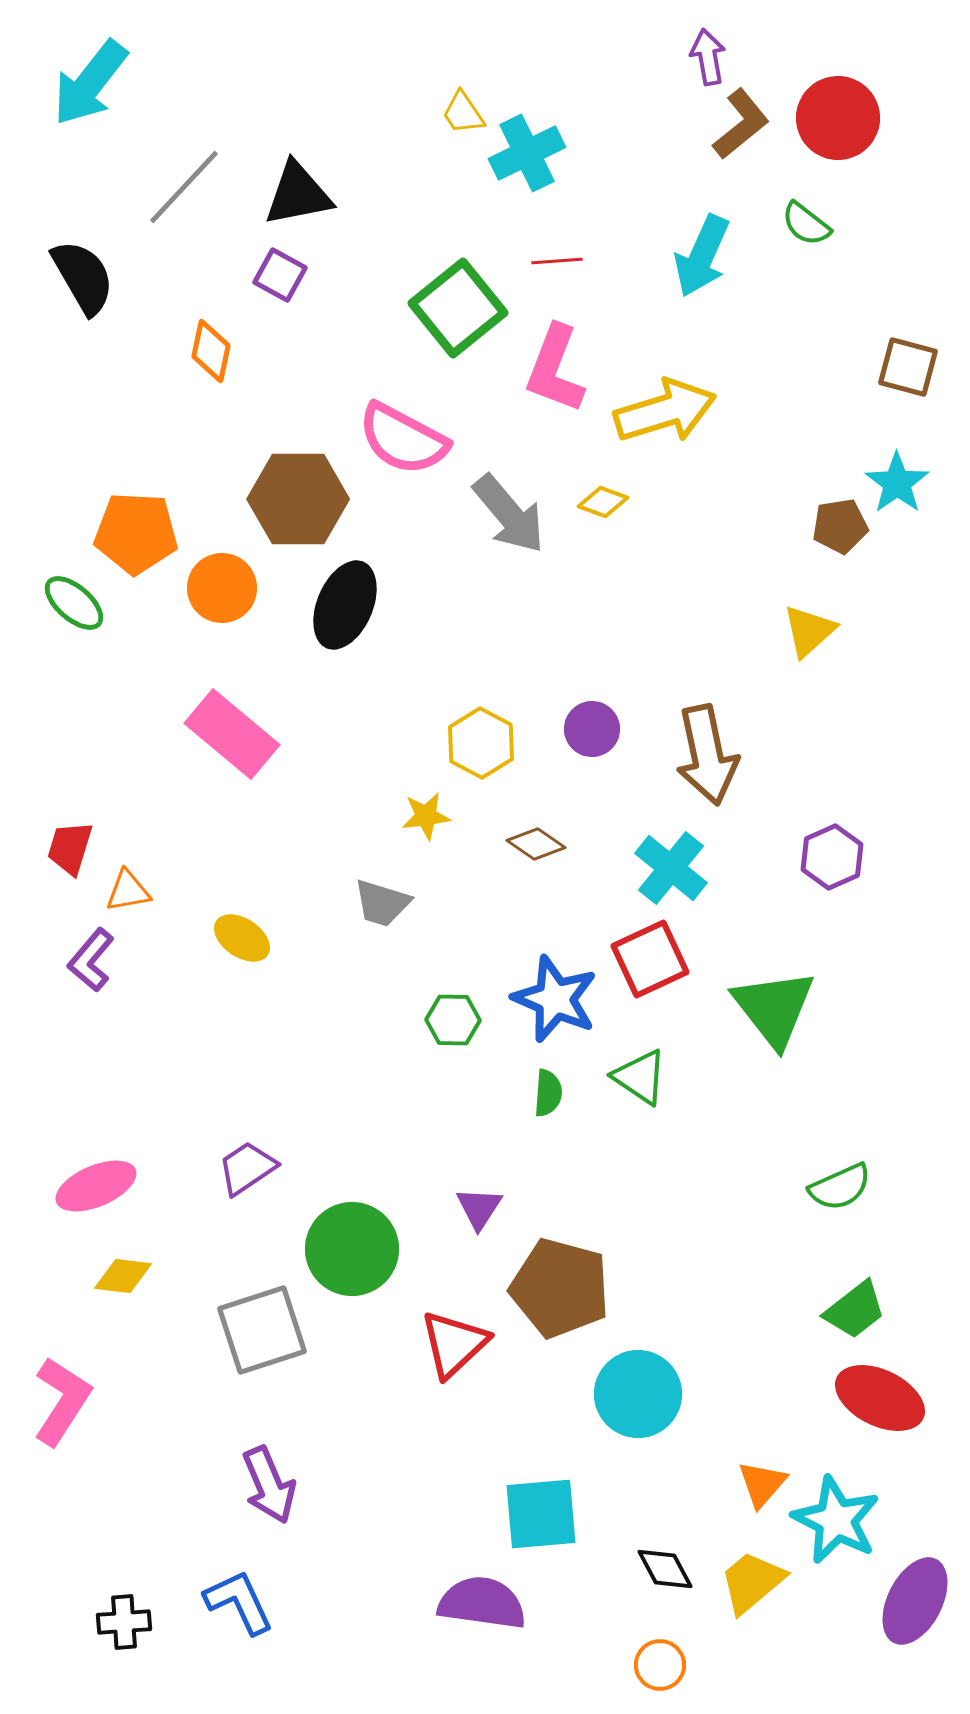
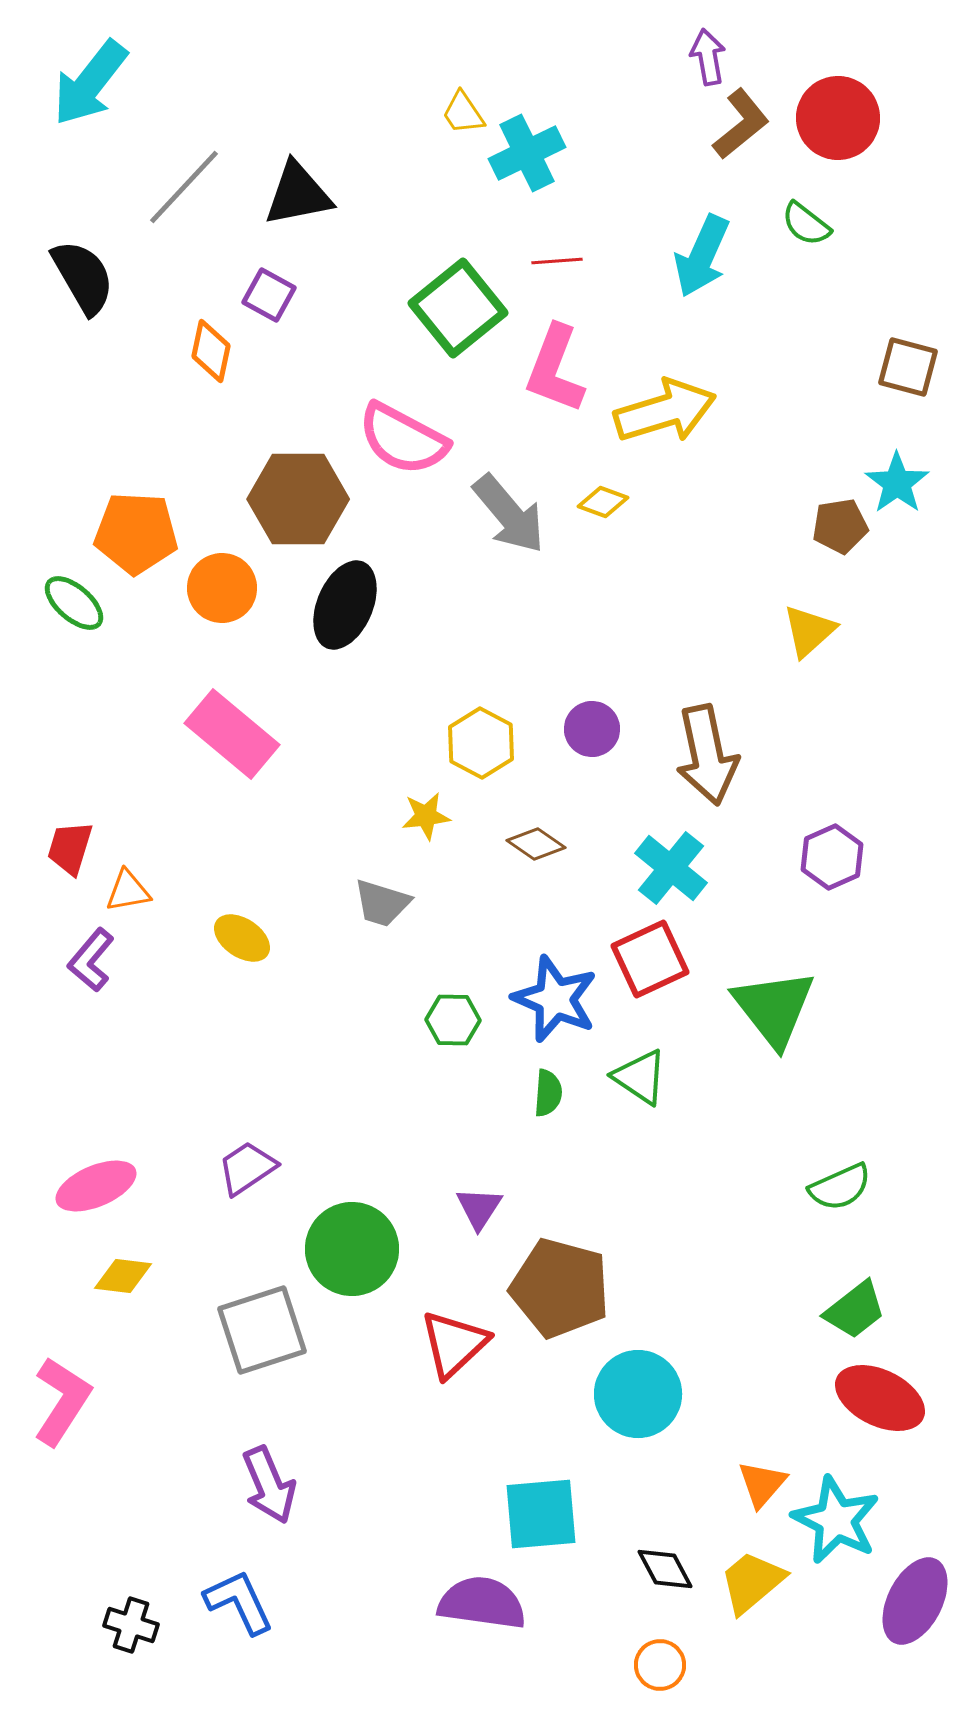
purple square at (280, 275): moved 11 px left, 20 px down
black cross at (124, 1622): moved 7 px right, 3 px down; rotated 22 degrees clockwise
